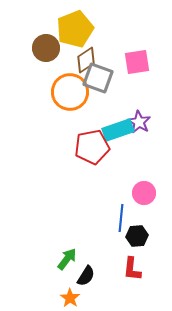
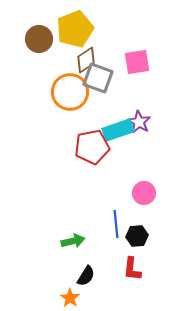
brown circle: moved 7 px left, 9 px up
blue line: moved 5 px left, 6 px down; rotated 12 degrees counterclockwise
green arrow: moved 6 px right, 18 px up; rotated 40 degrees clockwise
